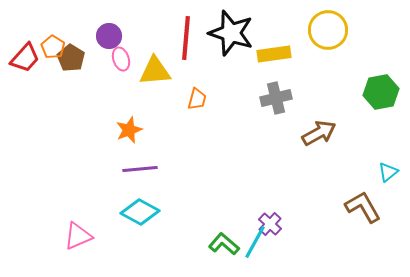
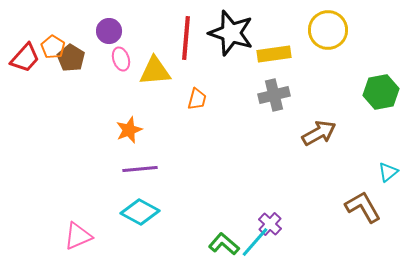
purple circle: moved 5 px up
gray cross: moved 2 px left, 3 px up
cyan line: rotated 12 degrees clockwise
